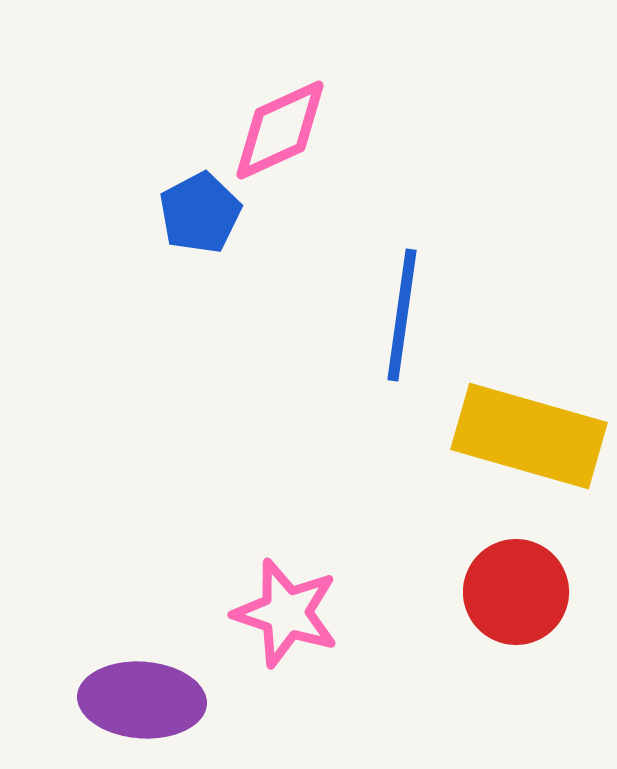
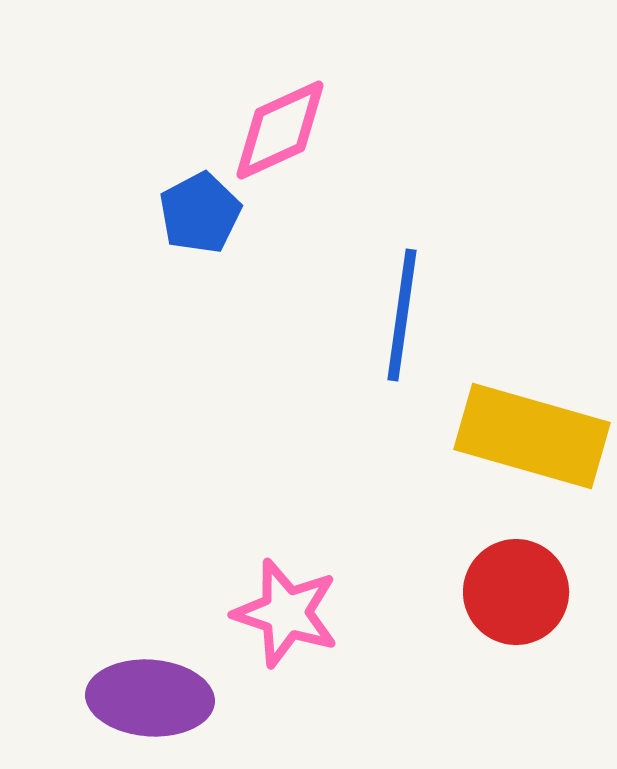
yellow rectangle: moved 3 px right
purple ellipse: moved 8 px right, 2 px up
